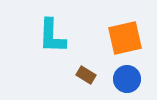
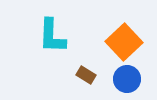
orange square: moved 1 px left, 4 px down; rotated 30 degrees counterclockwise
